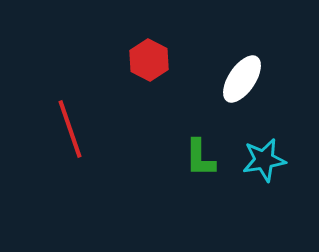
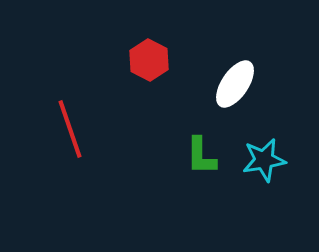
white ellipse: moved 7 px left, 5 px down
green L-shape: moved 1 px right, 2 px up
